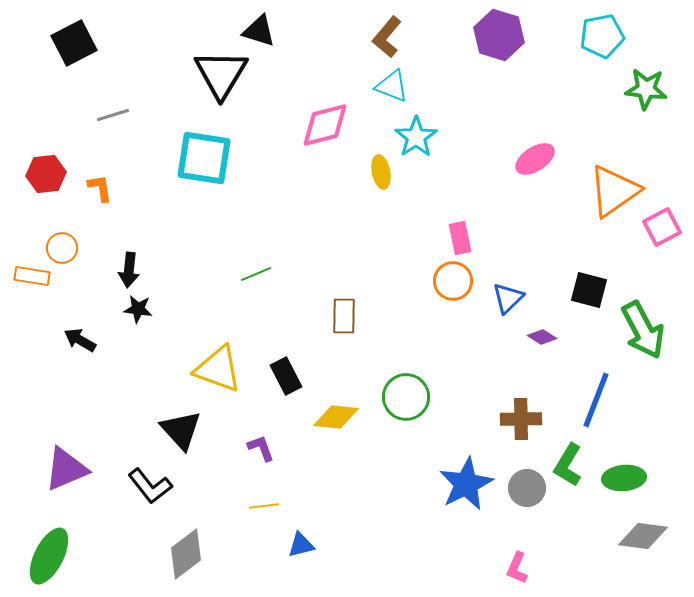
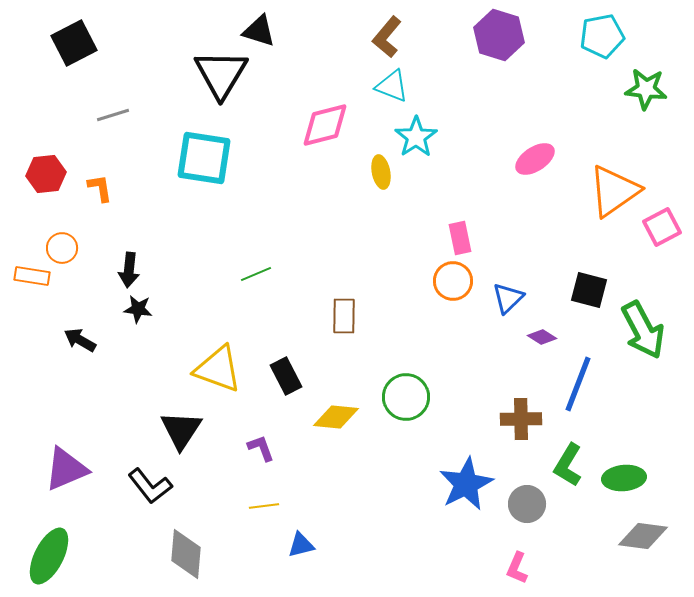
blue line at (596, 400): moved 18 px left, 16 px up
black triangle at (181, 430): rotated 15 degrees clockwise
gray circle at (527, 488): moved 16 px down
gray diamond at (186, 554): rotated 48 degrees counterclockwise
